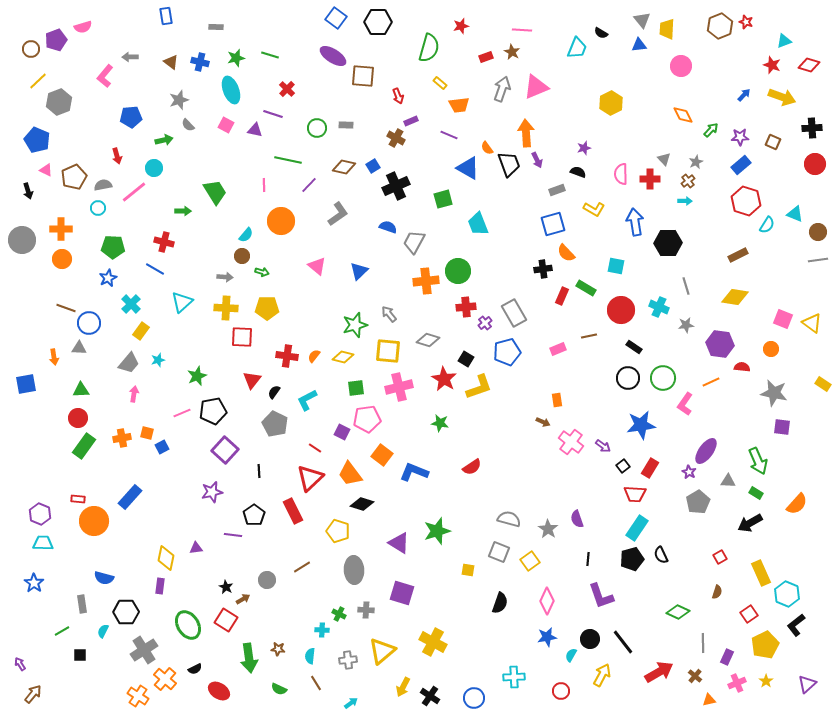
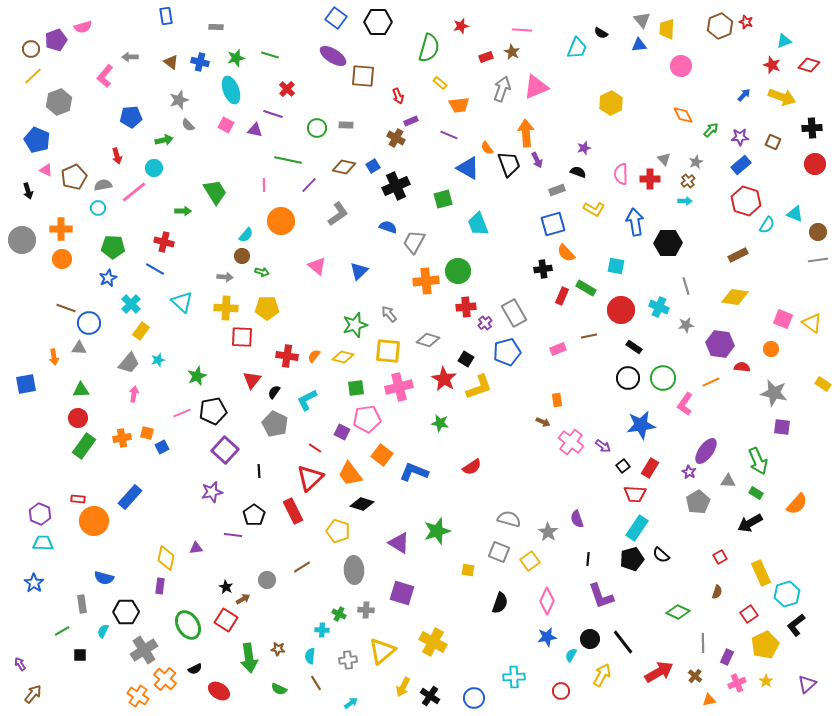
yellow line at (38, 81): moved 5 px left, 5 px up
cyan triangle at (182, 302): rotated 35 degrees counterclockwise
gray star at (548, 529): moved 3 px down
black semicircle at (661, 555): rotated 24 degrees counterclockwise
cyan hexagon at (787, 594): rotated 20 degrees clockwise
